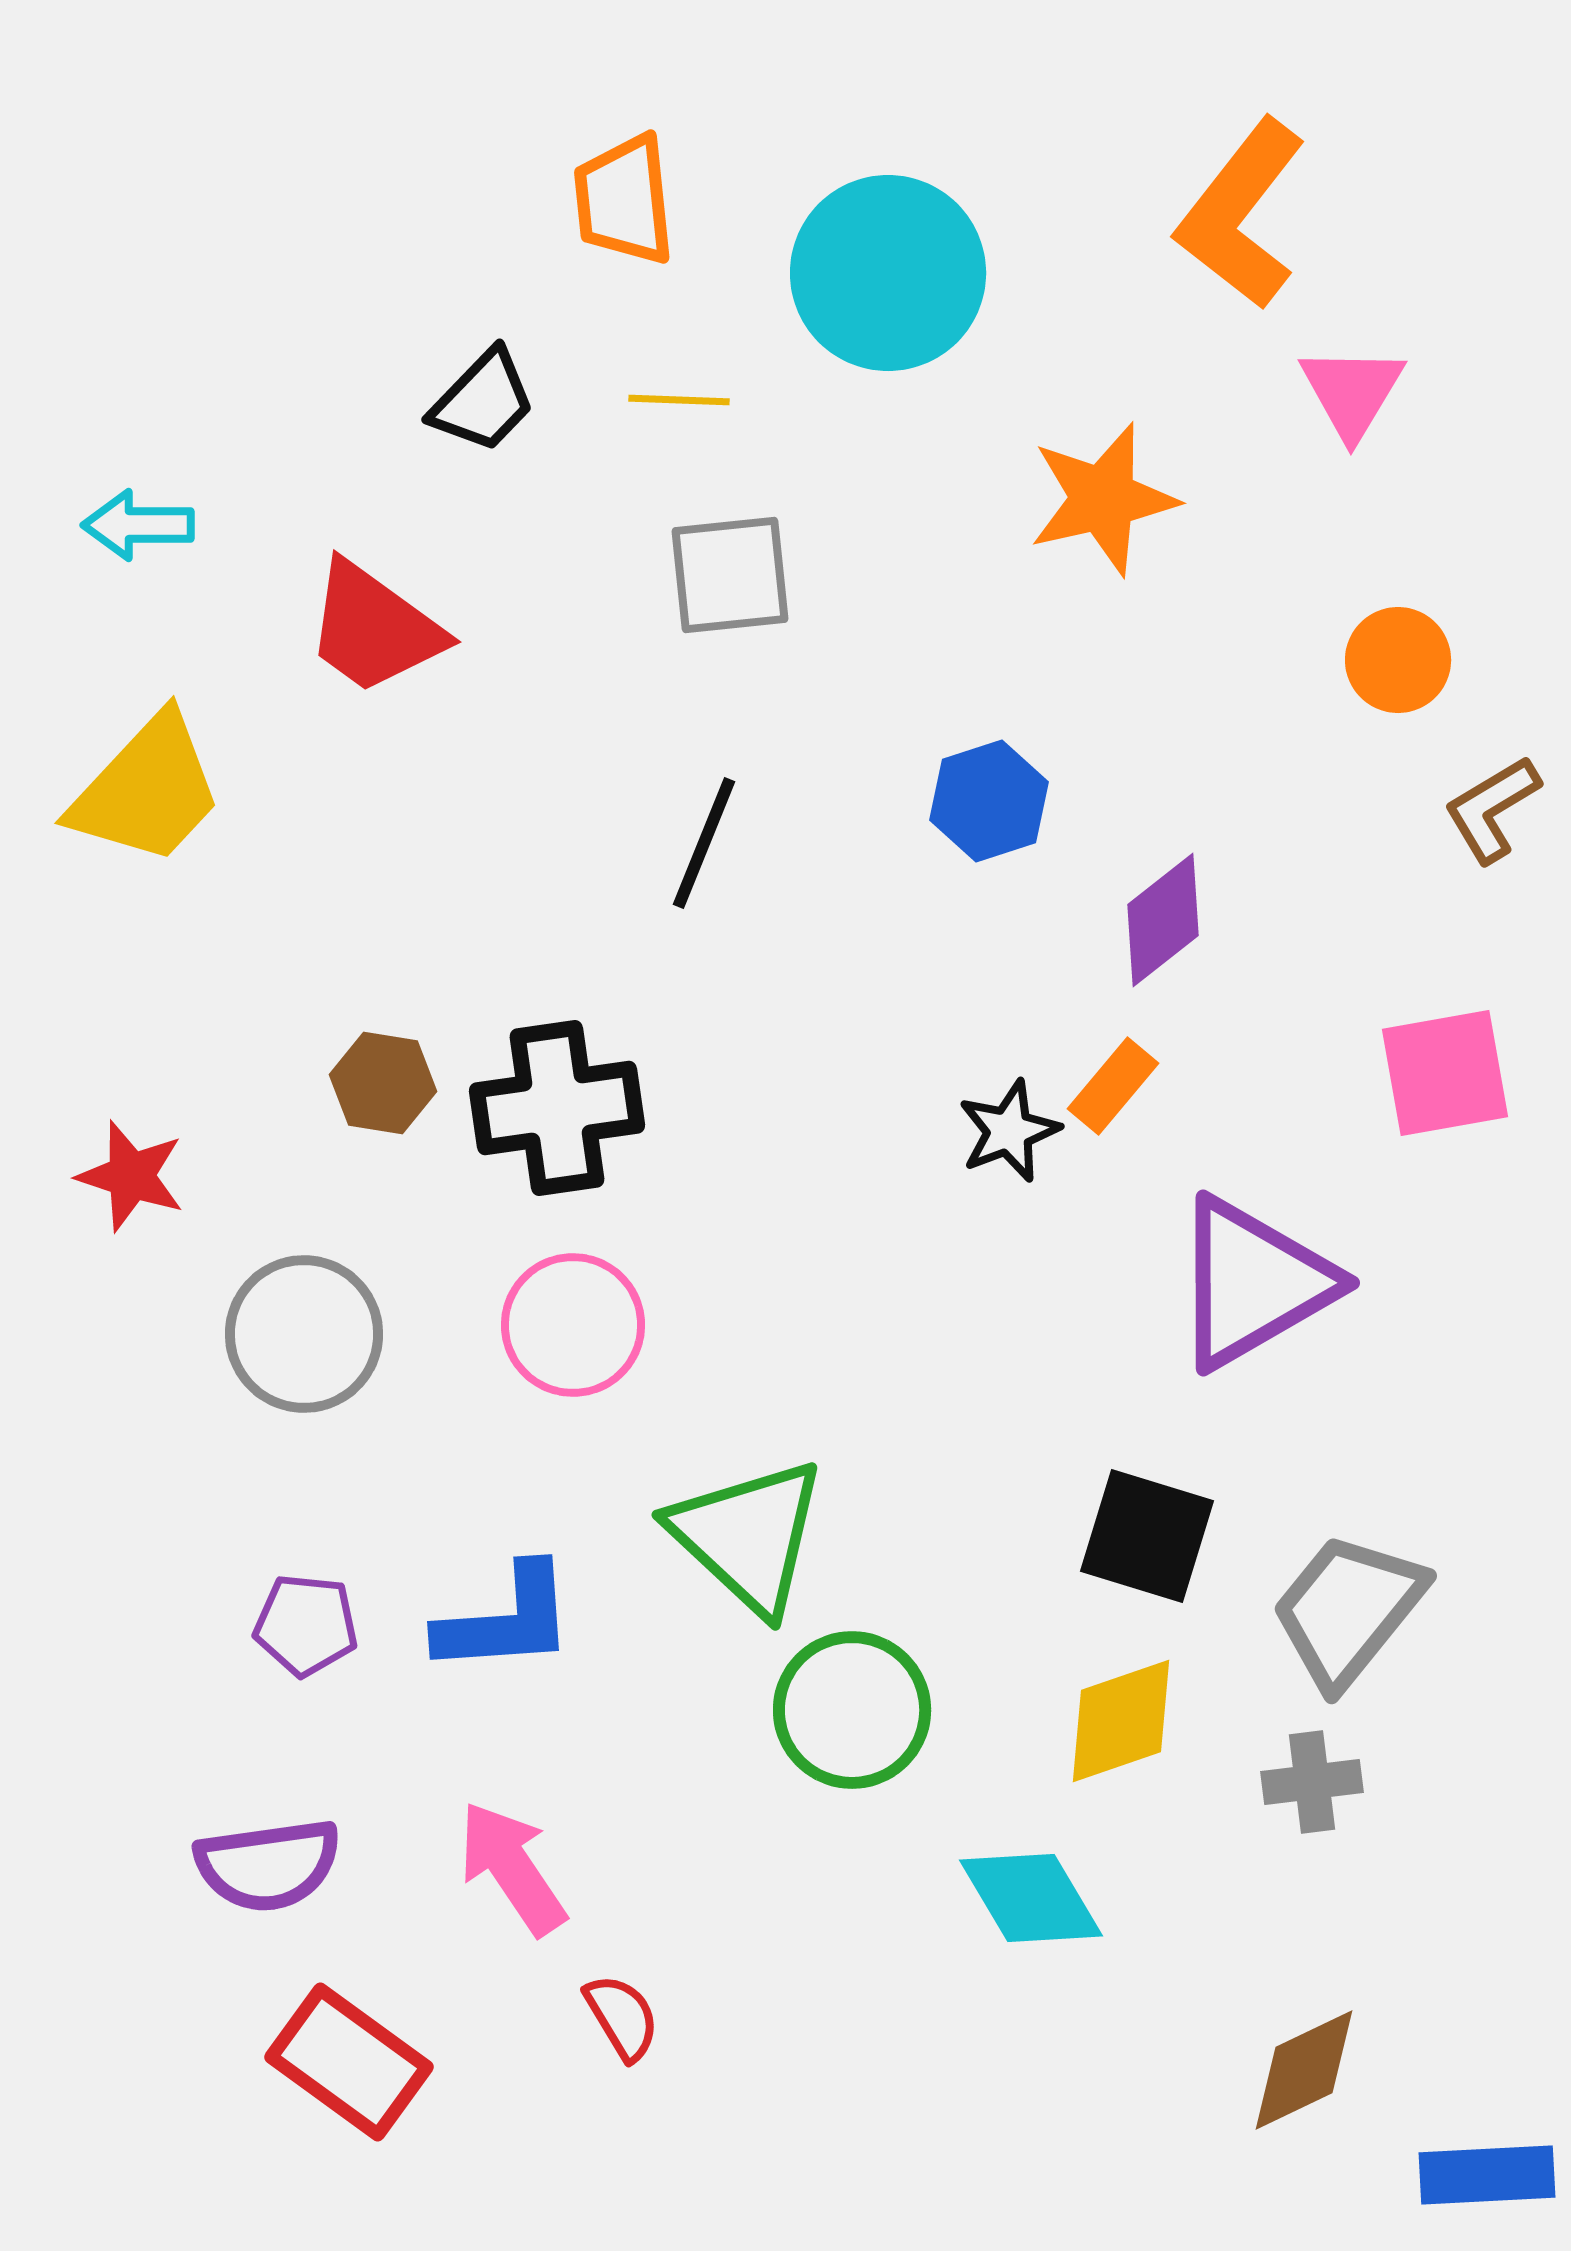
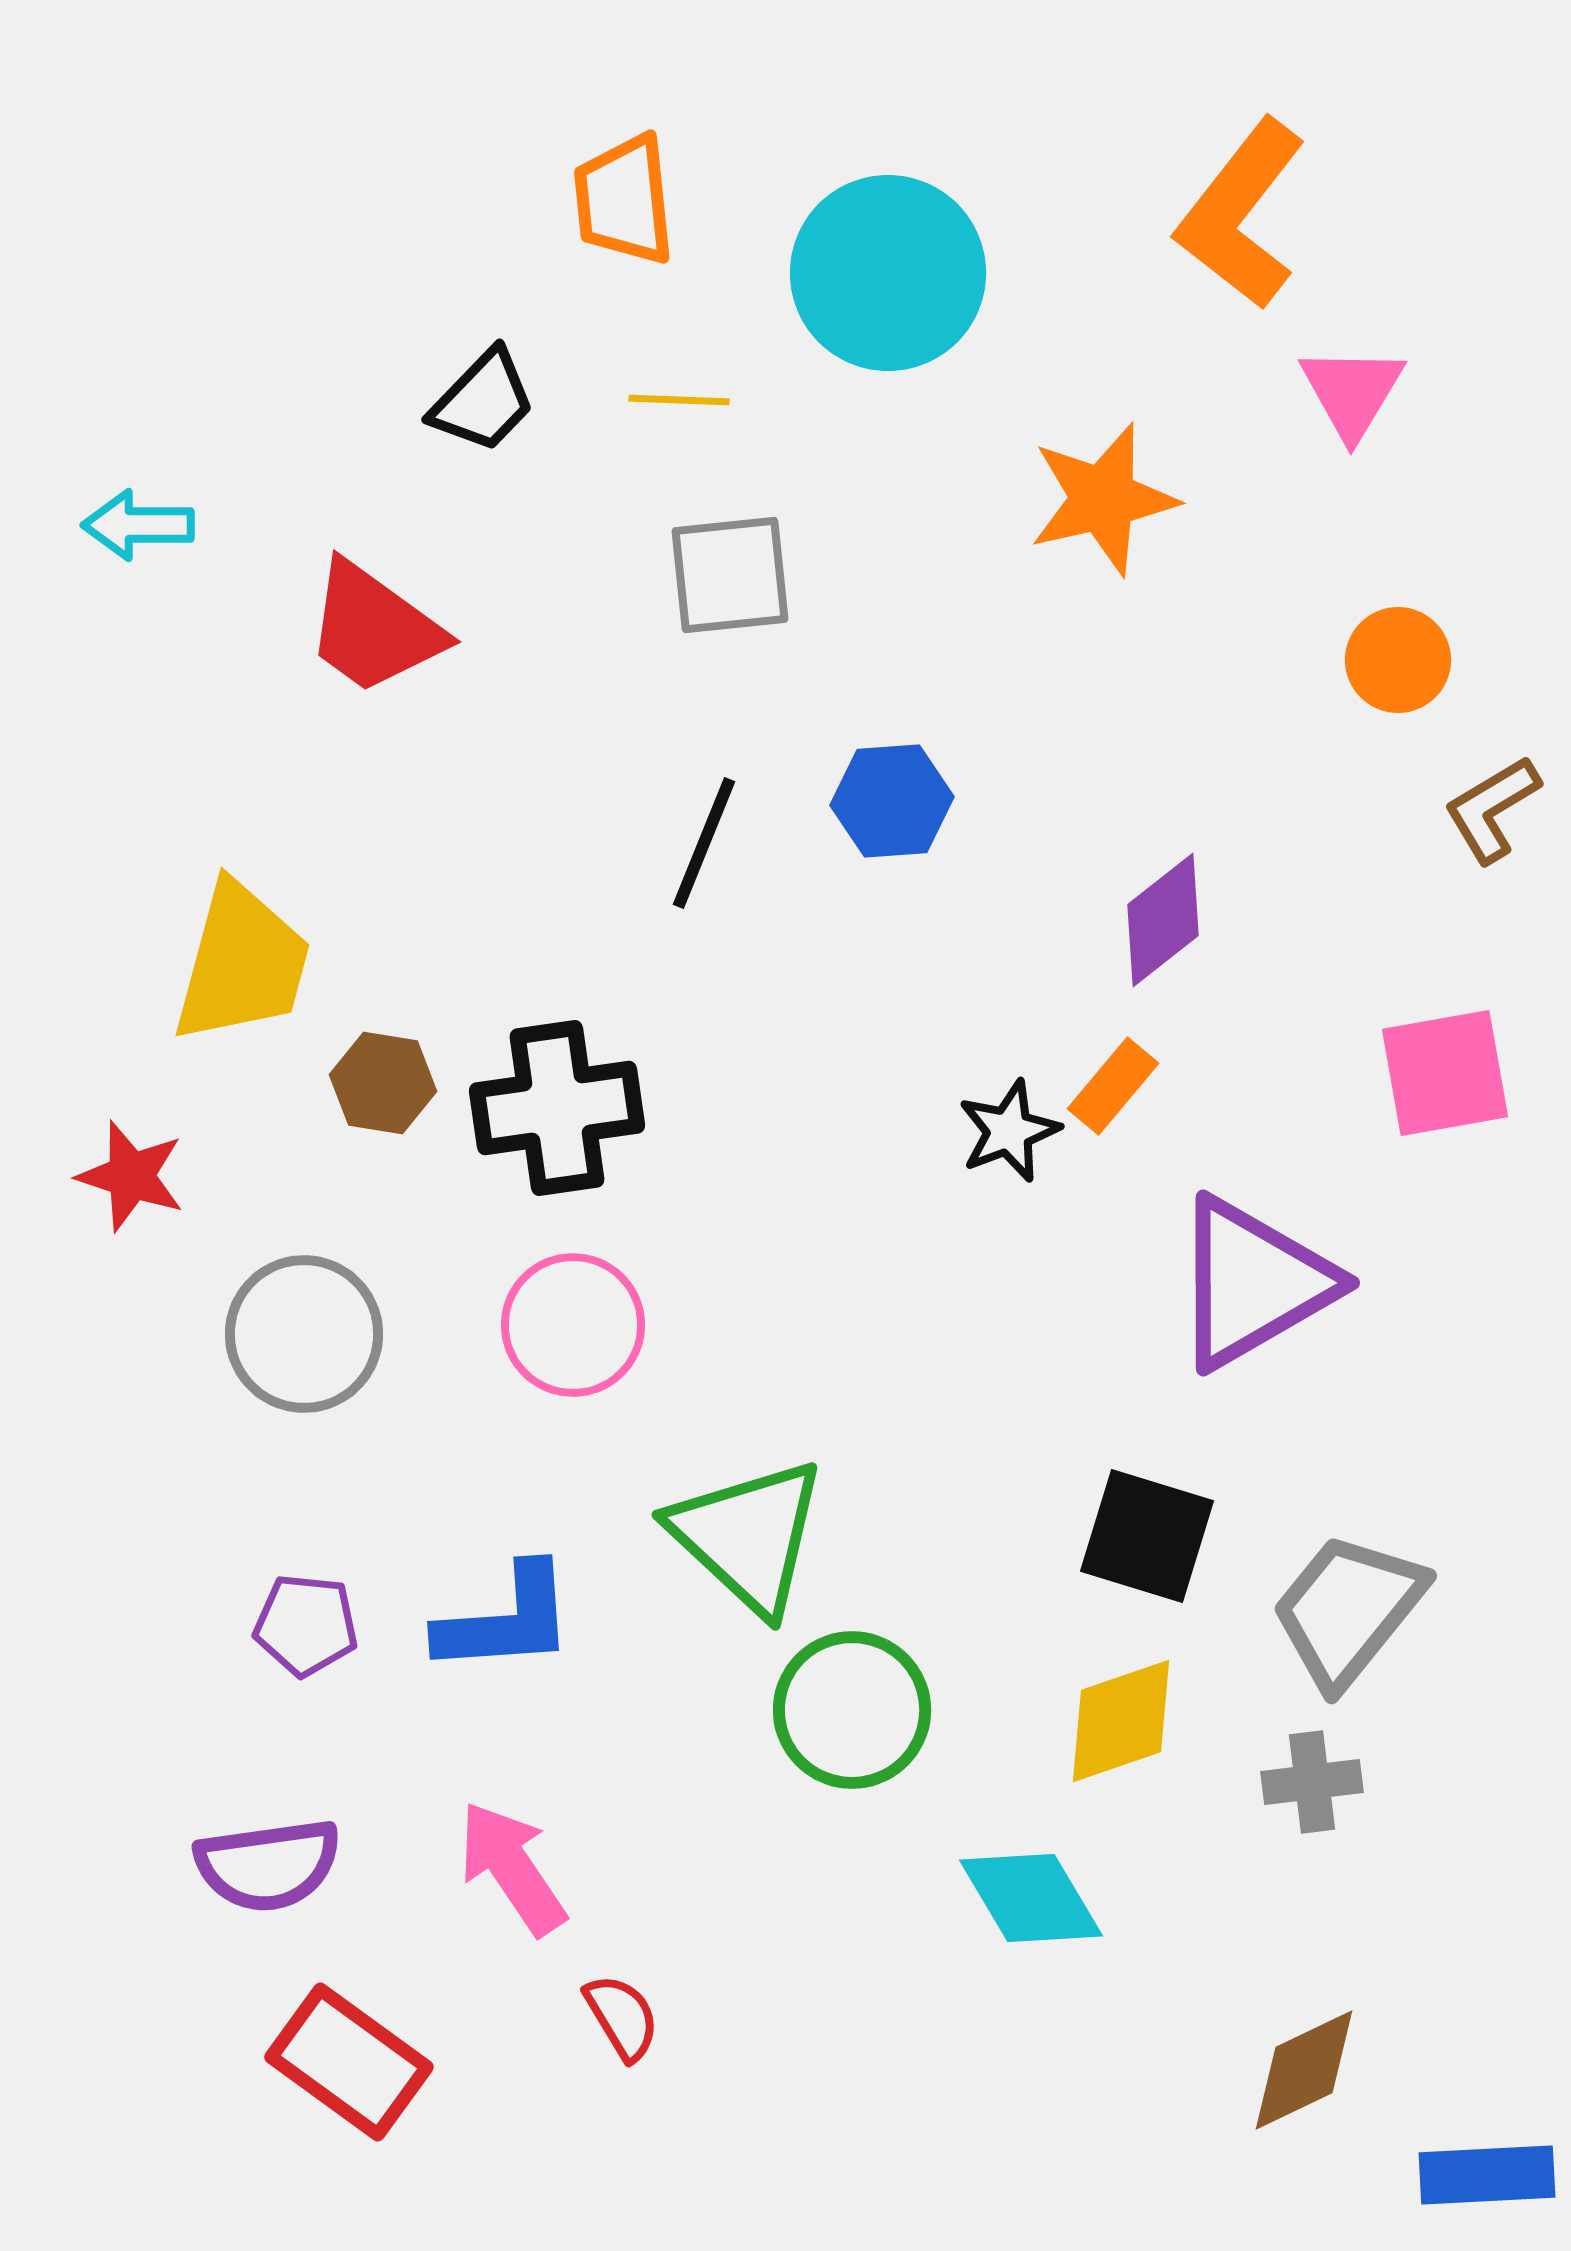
yellow trapezoid: moved 95 px right, 173 px down; rotated 28 degrees counterclockwise
blue hexagon: moved 97 px left; rotated 14 degrees clockwise
